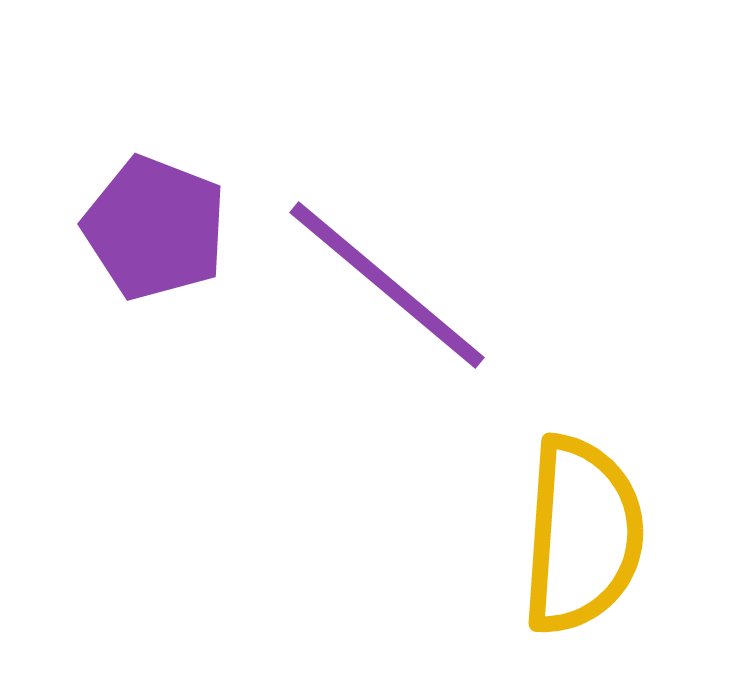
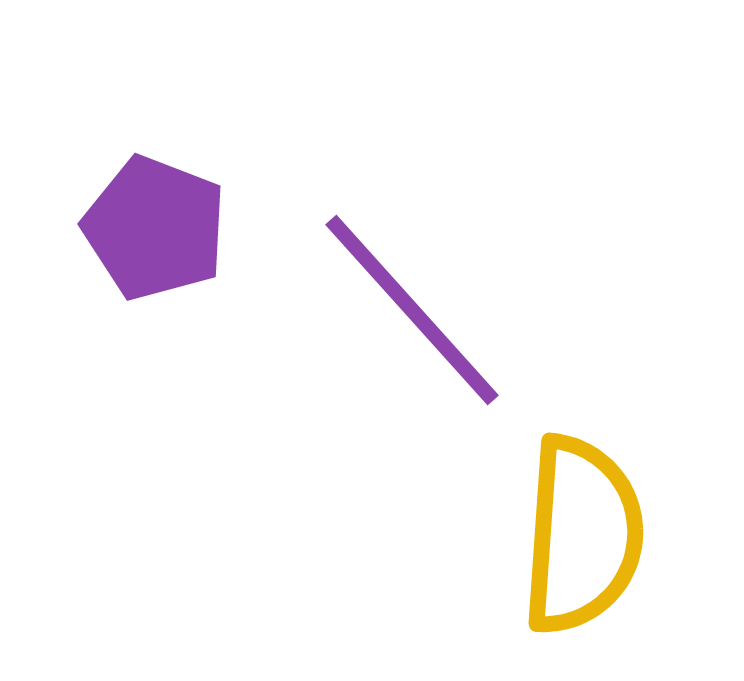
purple line: moved 25 px right, 25 px down; rotated 8 degrees clockwise
